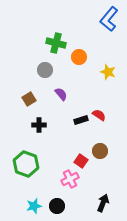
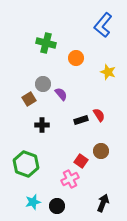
blue L-shape: moved 6 px left, 6 px down
green cross: moved 10 px left
orange circle: moved 3 px left, 1 px down
gray circle: moved 2 px left, 14 px down
red semicircle: rotated 24 degrees clockwise
black cross: moved 3 px right
brown circle: moved 1 px right
cyan star: moved 1 px left, 4 px up
